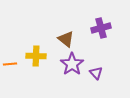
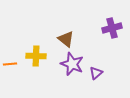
purple cross: moved 11 px right
purple star: rotated 15 degrees counterclockwise
purple triangle: rotated 32 degrees clockwise
